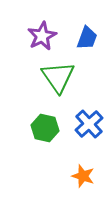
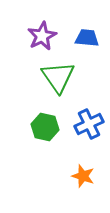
blue trapezoid: rotated 105 degrees counterclockwise
blue cross: rotated 16 degrees clockwise
green hexagon: moved 1 px up
